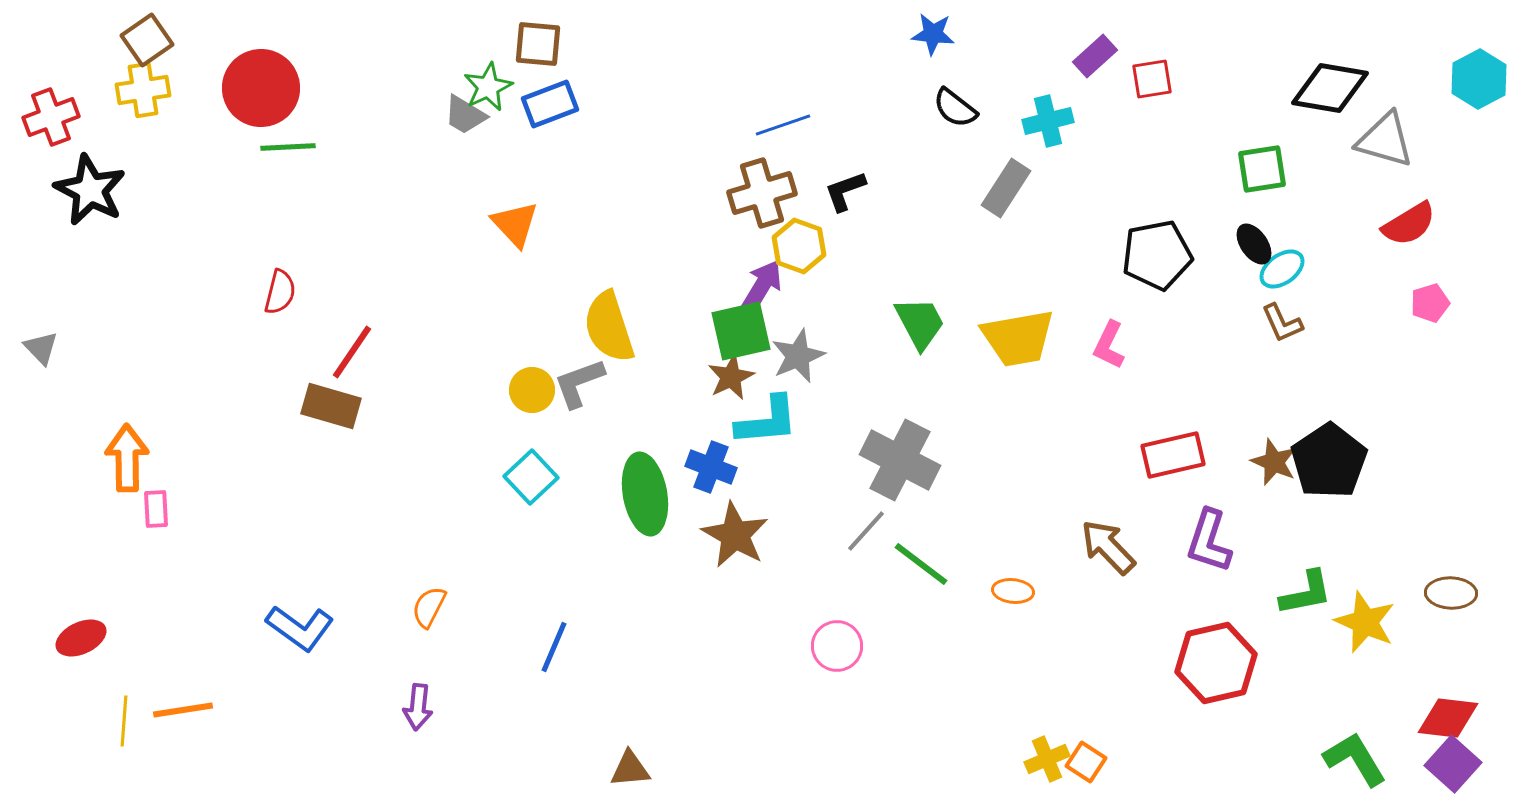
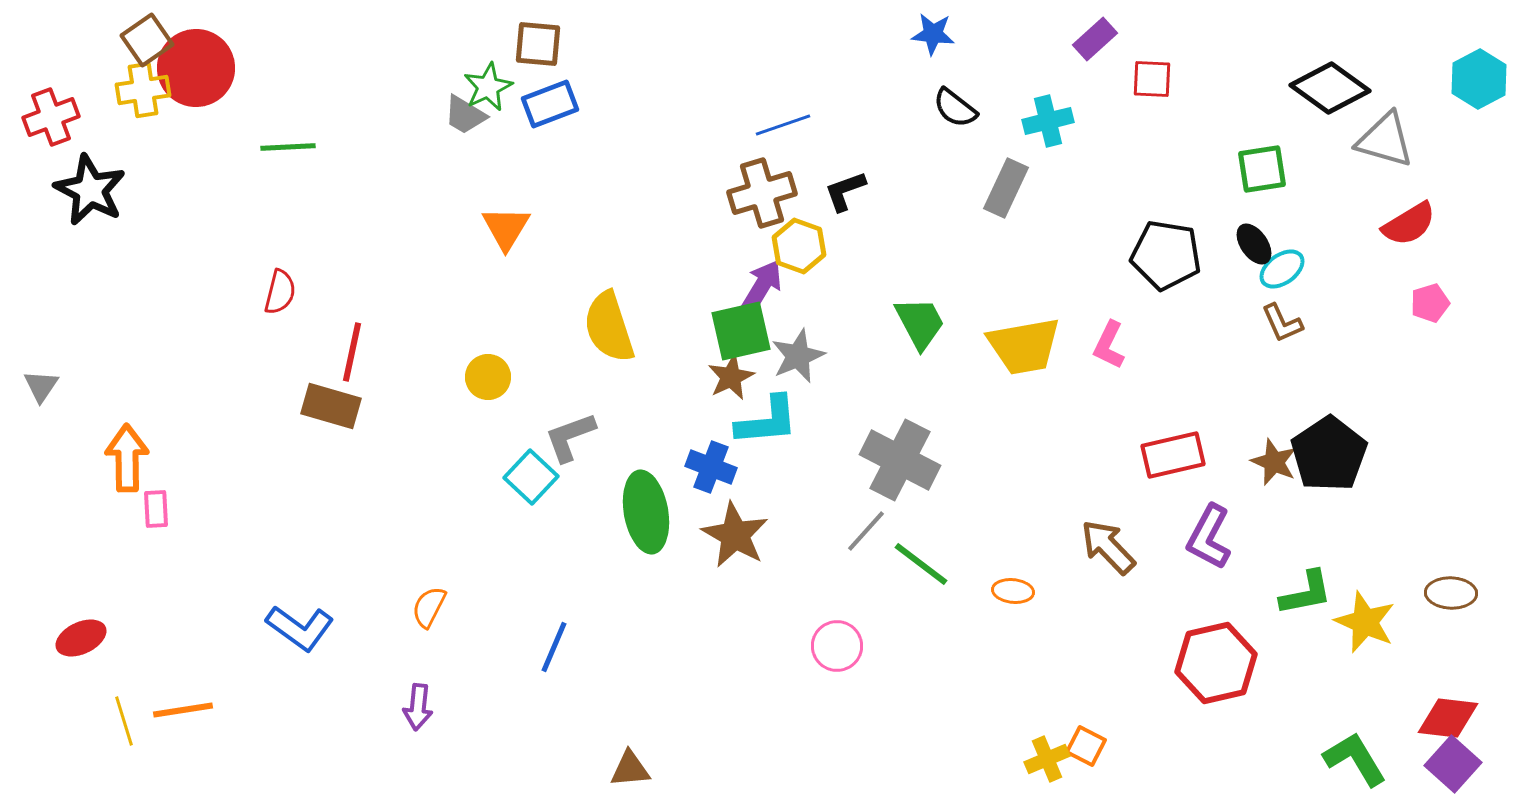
purple rectangle at (1095, 56): moved 17 px up
red square at (1152, 79): rotated 12 degrees clockwise
red circle at (261, 88): moved 65 px left, 20 px up
black diamond at (1330, 88): rotated 26 degrees clockwise
gray rectangle at (1006, 188): rotated 8 degrees counterclockwise
orange triangle at (515, 224): moved 9 px left, 4 px down; rotated 14 degrees clockwise
black pentagon at (1157, 255): moved 9 px right; rotated 20 degrees clockwise
yellow trapezoid at (1018, 338): moved 6 px right, 8 px down
gray triangle at (41, 348): moved 38 px down; rotated 18 degrees clockwise
red line at (352, 352): rotated 22 degrees counterclockwise
gray L-shape at (579, 383): moved 9 px left, 54 px down
yellow circle at (532, 390): moved 44 px left, 13 px up
black pentagon at (1329, 461): moved 7 px up
cyan square at (531, 477): rotated 4 degrees counterclockwise
green ellipse at (645, 494): moved 1 px right, 18 px down
purple L-shape at (1209, 541): moved 4 px up; rotated 10 degrees clockwise
yellow line at (124, 721): rotated 21 degrees counterclockwise
orange square at (1086, 762): moved 16 px up; rotated 6 degrees counterclockwise
